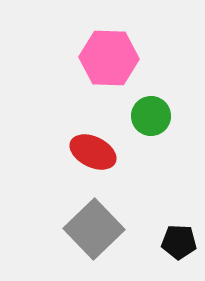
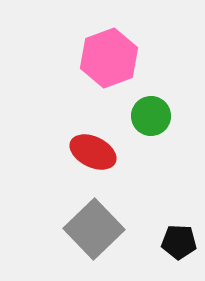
pink hexagon: rotated 22 degrees counterclockwise
